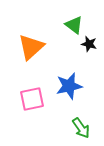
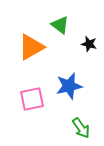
green triangle: moved 14 px left
orange triangle: rotated 12 degrees clockwise
